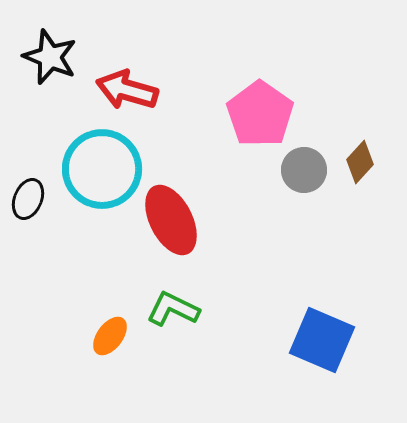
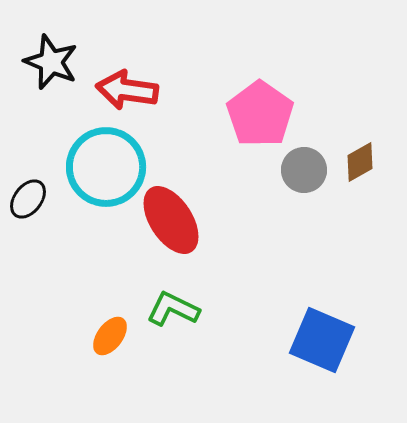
black star: moved 1 px right, 5 px down
red arrow: rotated 8 degrees counterclockwise
brown diamond: rotated 18 degrees clockwise
cyan circle: moved 4 px right, 2 px up
black ellipse: rotated 15 degrees clockwise
red ellipse: rotated 6 degrees counterclockwise
